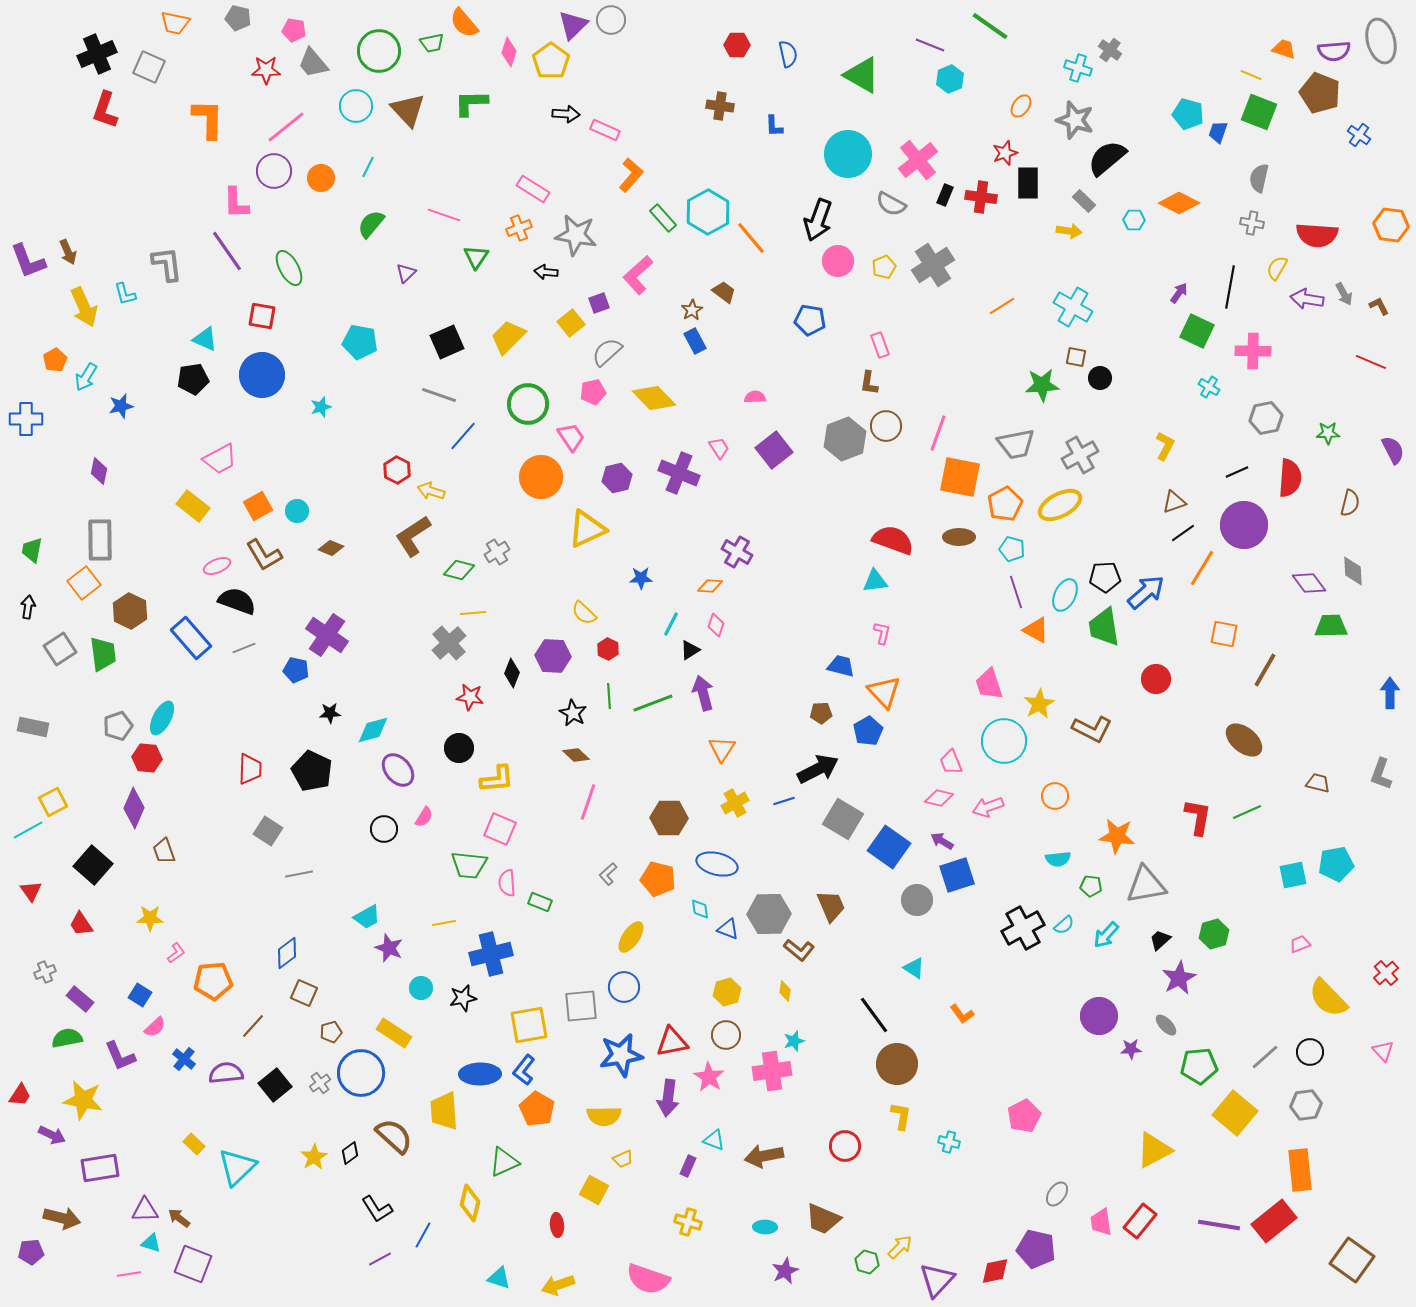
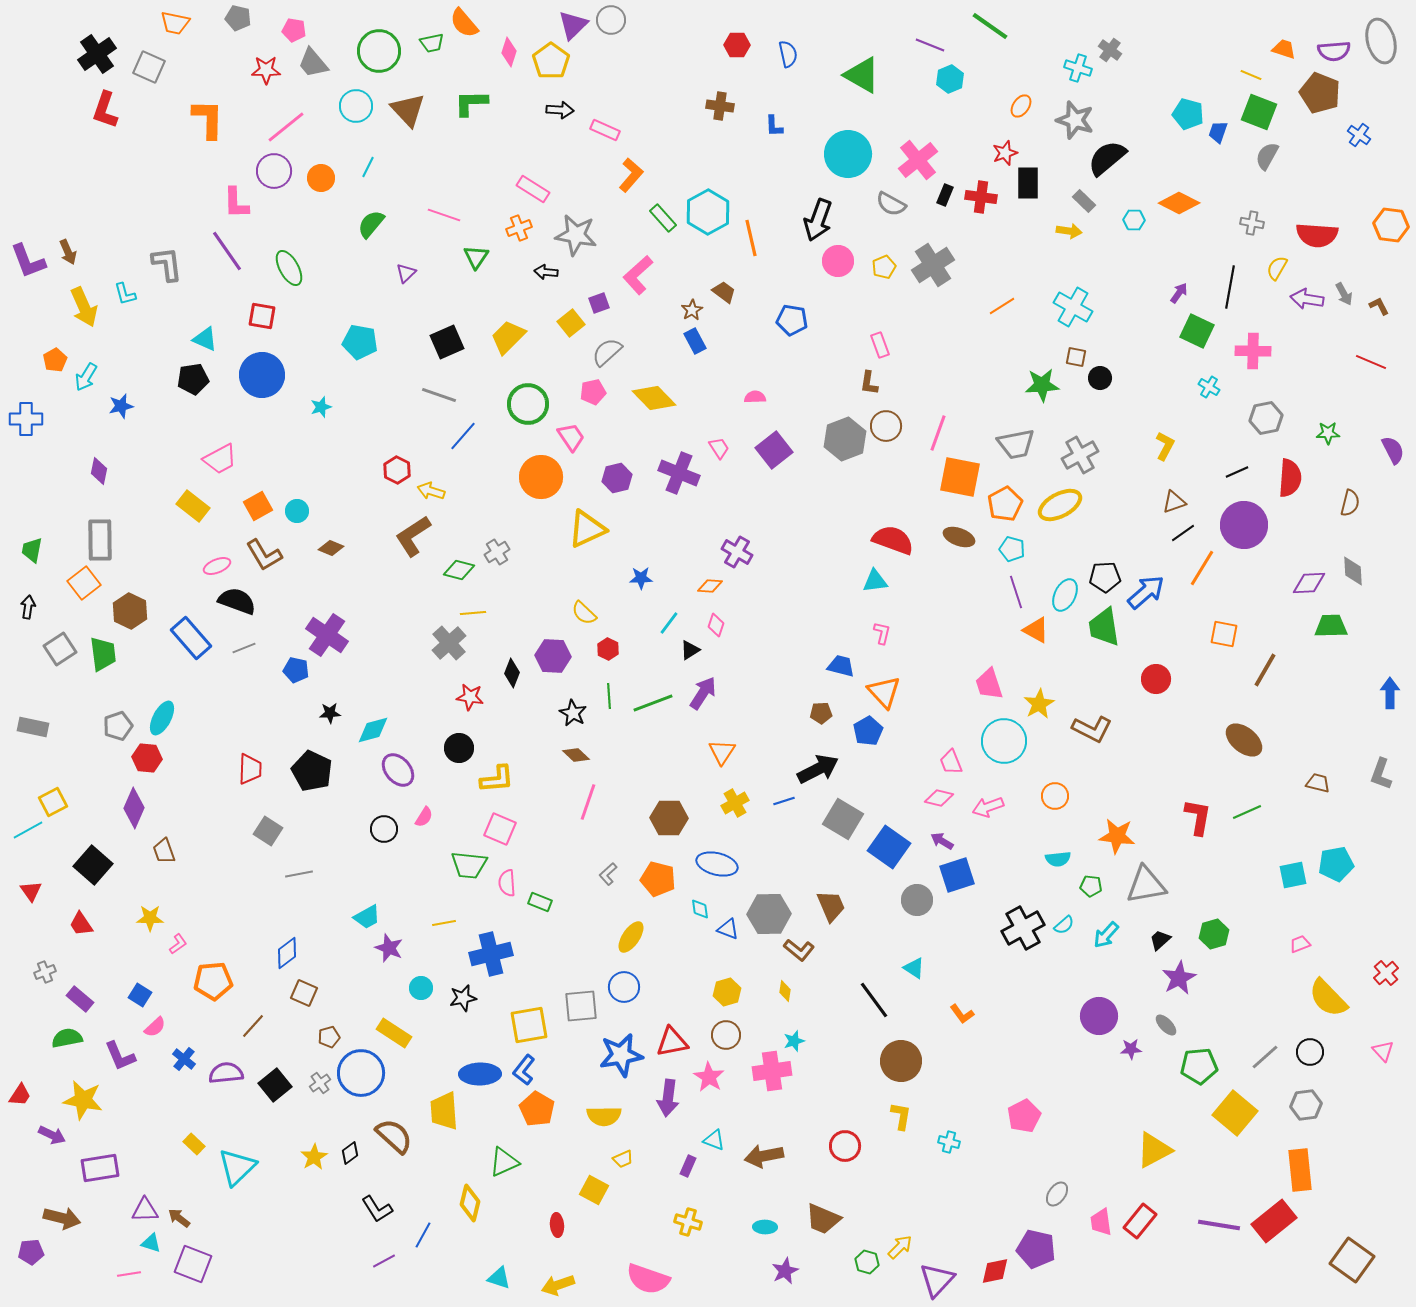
black cross at (97, 54): rotated 12 degrees counterclockwise
black arrow at (566, 114): moved 6 px left, 4 px up
gray semicircle at (1259, 178): moved 8 px right, 22 px up; rotated 16 degrees clockwise
orange line at (751, 238): rotated 27 degrees clockwise
blue pentagon at (810, 320): moved 18 px left
brown ellipse at (959, 537): rotated 20 degrees clockwise
purple diamond at (1309, 583): rotated 56 degrees counterclockwise
cyan line at (671, 624): moved 2 px left, 1 px up; rotated 10 degrees clockwise
purple arrow at (703, 693): rotated 48 degrees clockwise
orange triangle at (722, 749): moved 3 px down
pink L-shape at (176, 953): moved 2 px right, 9 px up
black line at (874, 1015): moved 15 px up
brown pentagon at (331, 1032): moved 2 px left, 5 px down
brown circle at (897, 1064): moved 4 px right, 3 px up
purple line at (380, 1259): moved 4 px right, 2 px down
